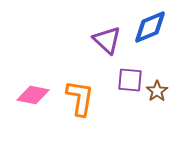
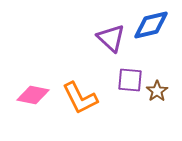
blue diamond: moved 1 px right, 2 px up; rotated 9 degrees clockwise
purple triangle: moved 4 px right, 2 px up
orange L-shape: rotated 144 degrees clockwise
